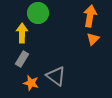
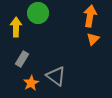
yellow arrow: moved 6 px left, 6 px up
orange star: rotated 28 degrees clockwise
